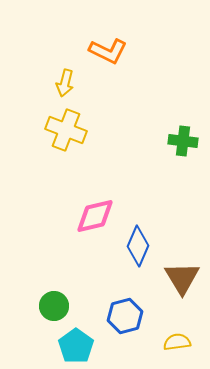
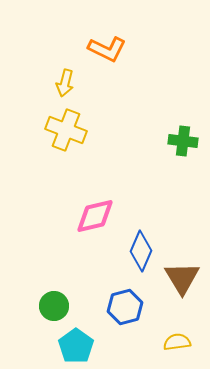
orange L-shape: moved 1 px left, 2 px up
blue diamond: moved 3 px right, 5 px down
blue hexagon: moved 9 px up
